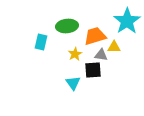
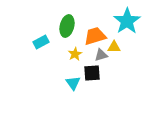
green ellipse: rotated 70 degrees counterclockwise
cyan rectangle: rotated 49 degrees clockwise
gray triangle: rotated 24 degrees counterclockwise
black square: moved 1 px left, 3 px down
